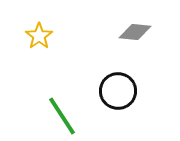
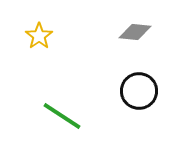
black circle: moved 21 px right
green line: rotated 24 degrees counterclockwise
